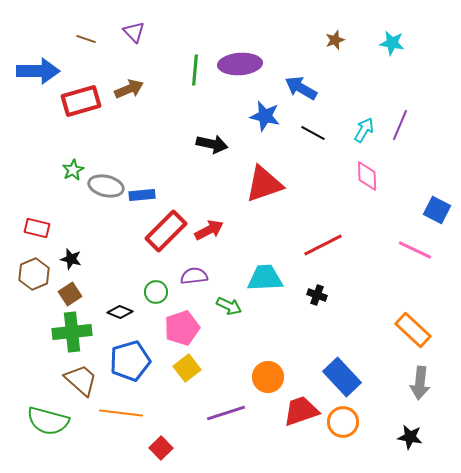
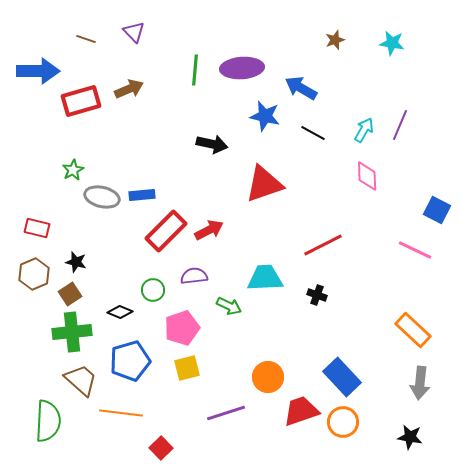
purple ellipse at (240, 64): moved 2 px right, 4 px down
gray ellipse at (106, 186): moved 4 px left, 11 px down
black star at (71, 259): moved 5 px right, 3 px down
green circle at (156, 292): moved 3 px left, 2 px up
yellow square at (187, 368): rotated 24 degrees clockwise
green semicircle at (48, 421): rotated 102 degrees counterclockwise
